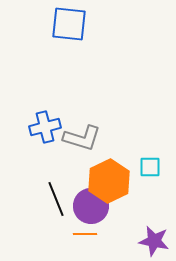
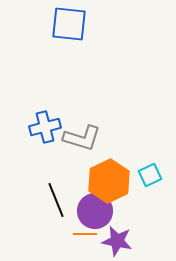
cyan square: moved 8 px down; rotated 25 degrees counterclockwise
black line: moved 1 px down
purple circle: moved 4 px right, 5 px down
purple star: moved 37 px left
